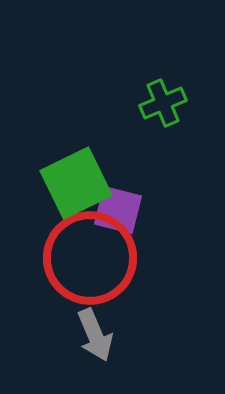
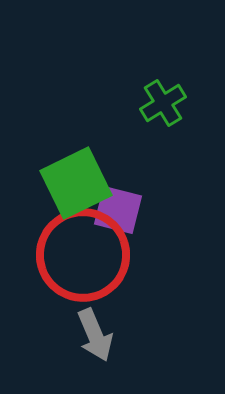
green cross: rotated 9 degrees counterclockwise
red circle: moved 7 px left, 3 px up
